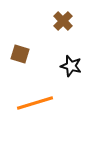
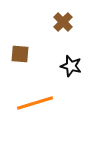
brown cross: moved 1 px down
brown square: rotated 12 degrees counterclockwise
